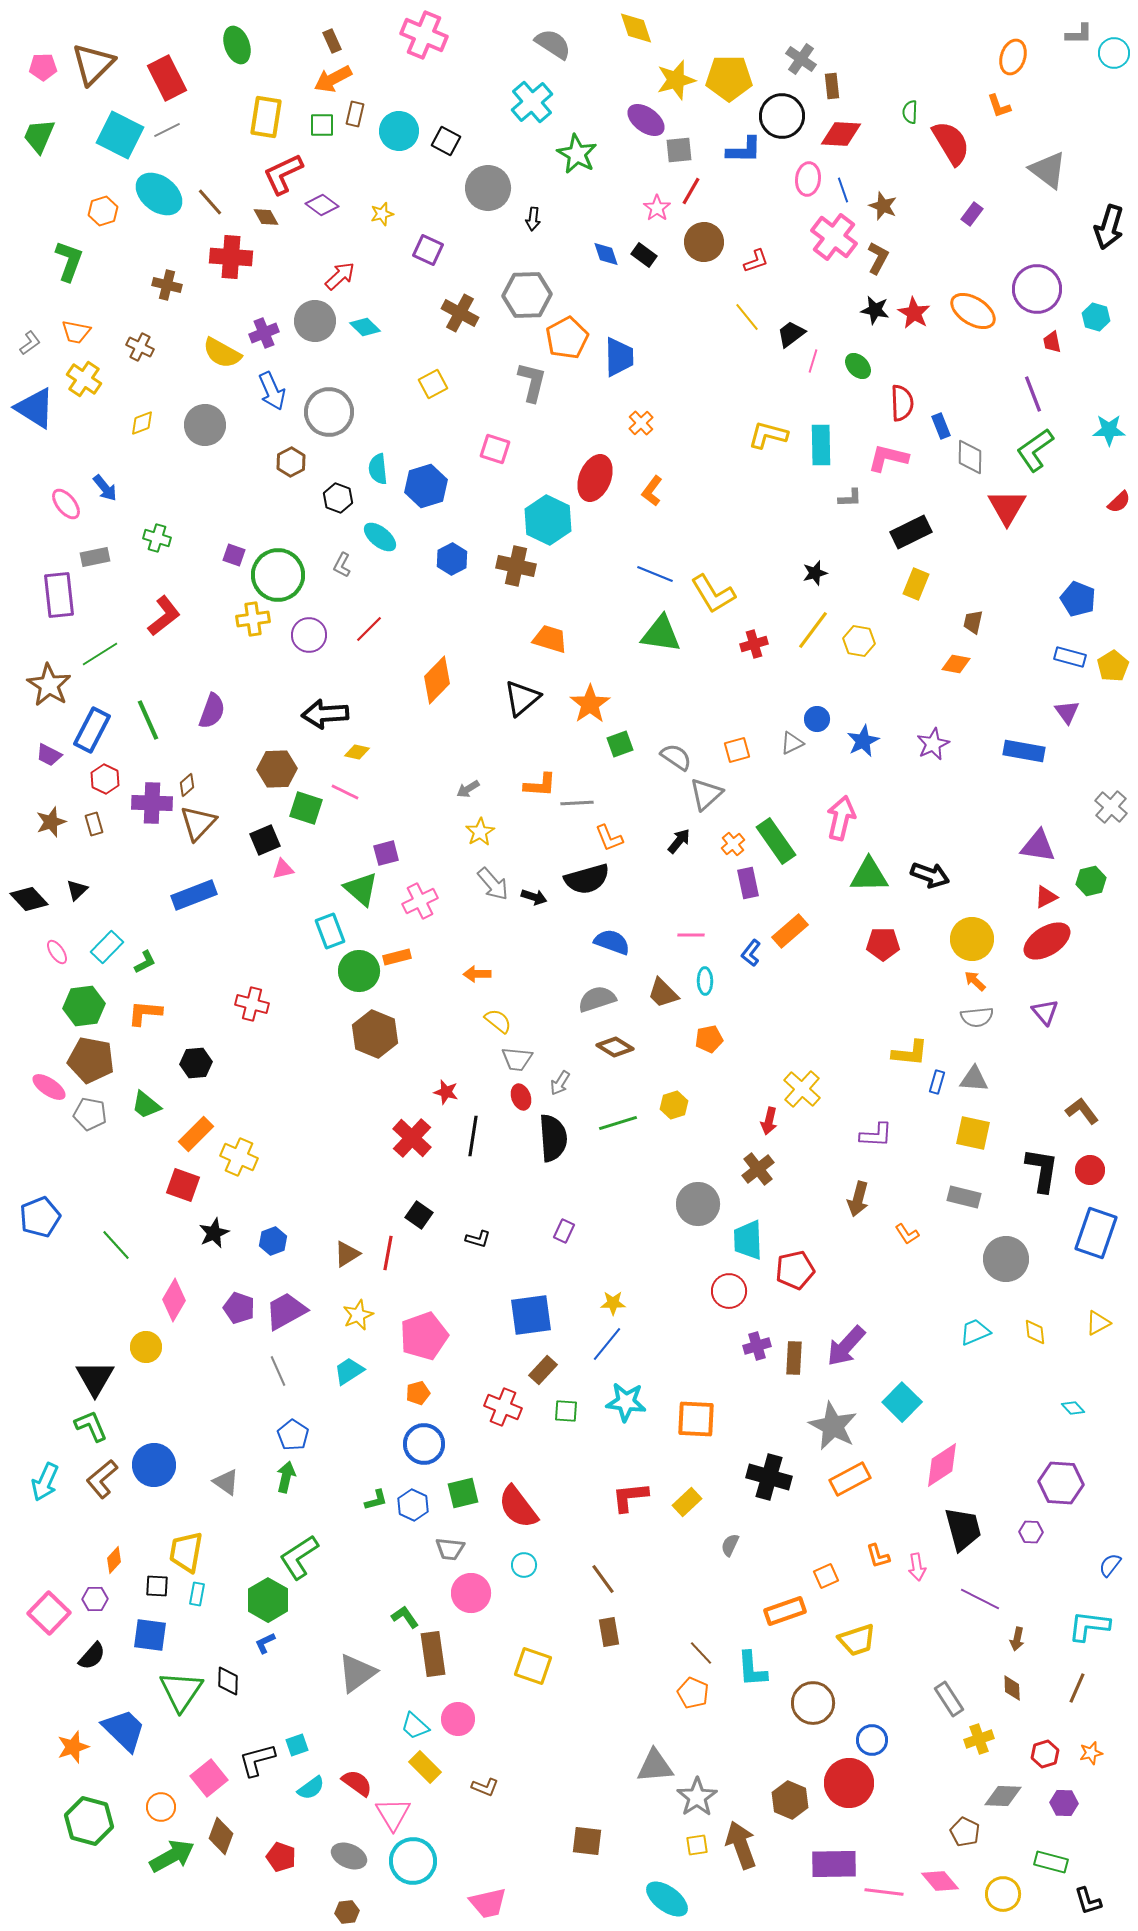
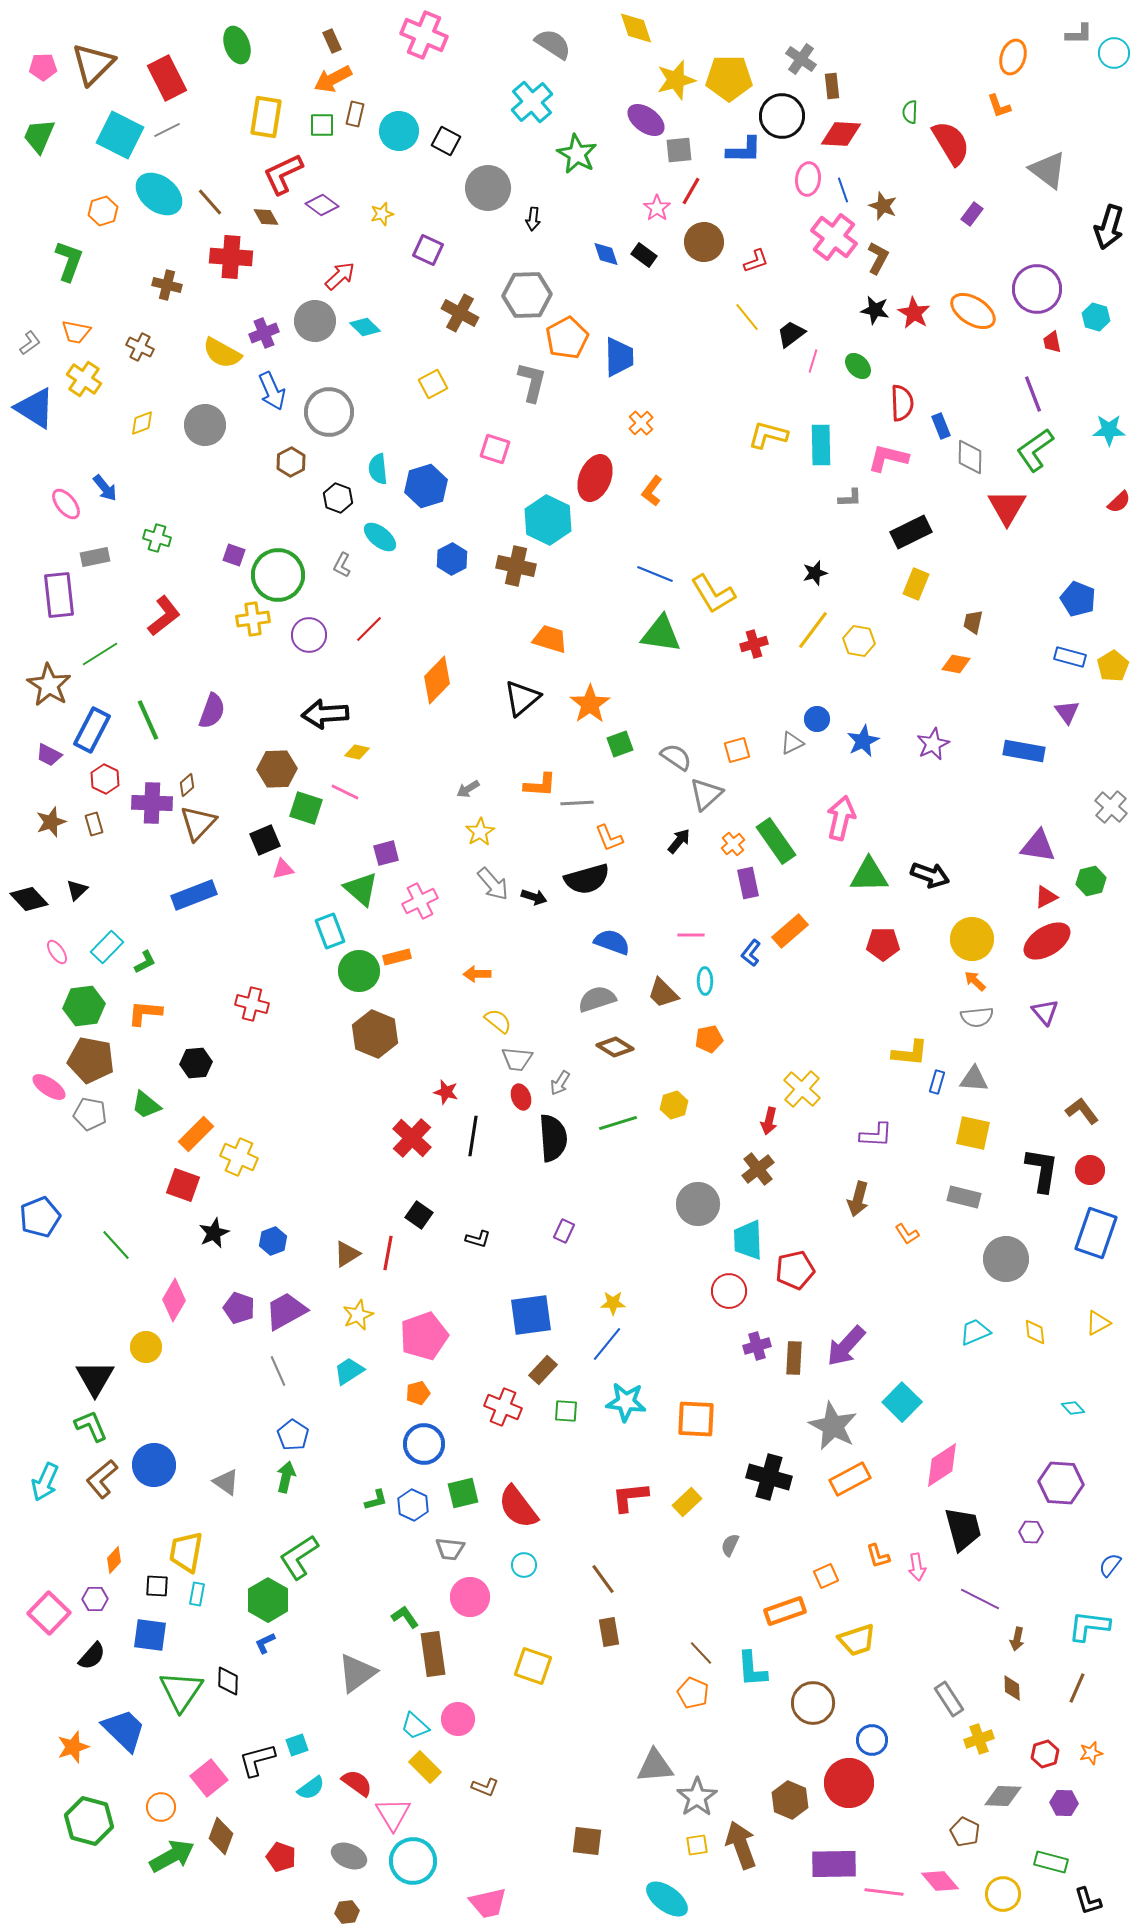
pink circle at (471, 1593): moved 1 px left, 4 px down
